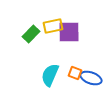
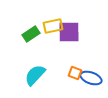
green rectangle: rotated 12 degrees clockwise
cyan semicircle: moved 15 px left; rotated 20 degrees clockwise
